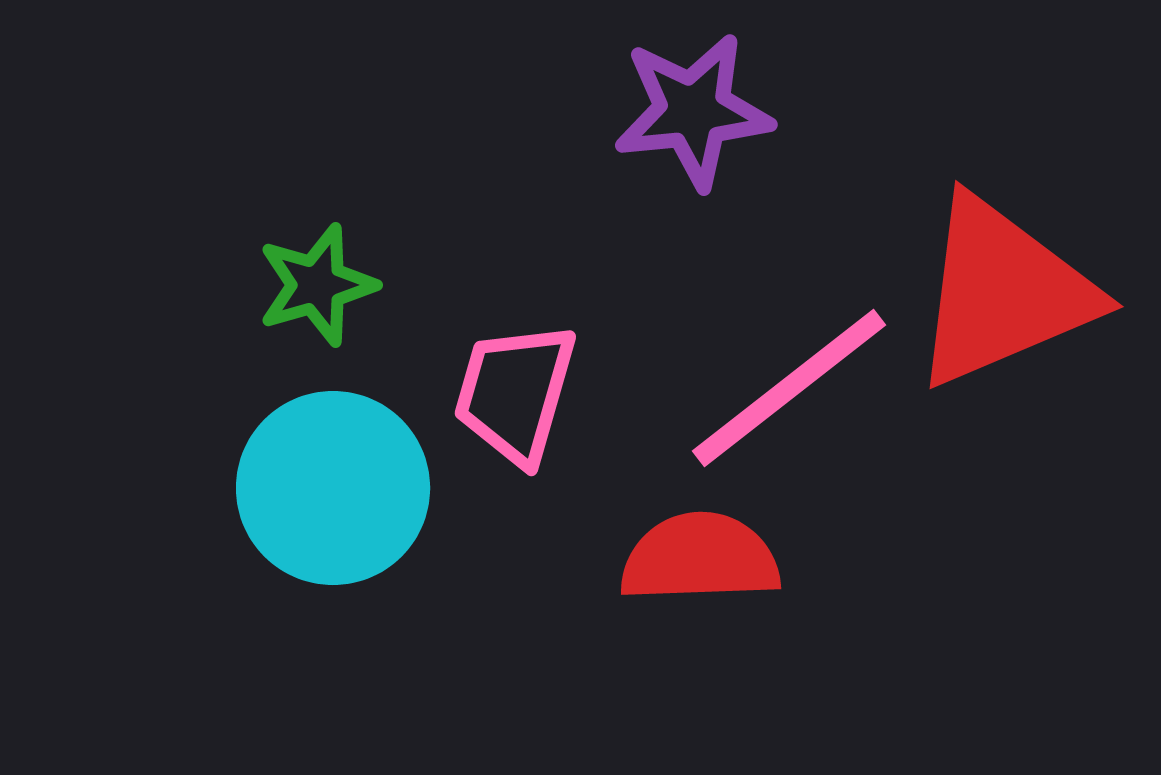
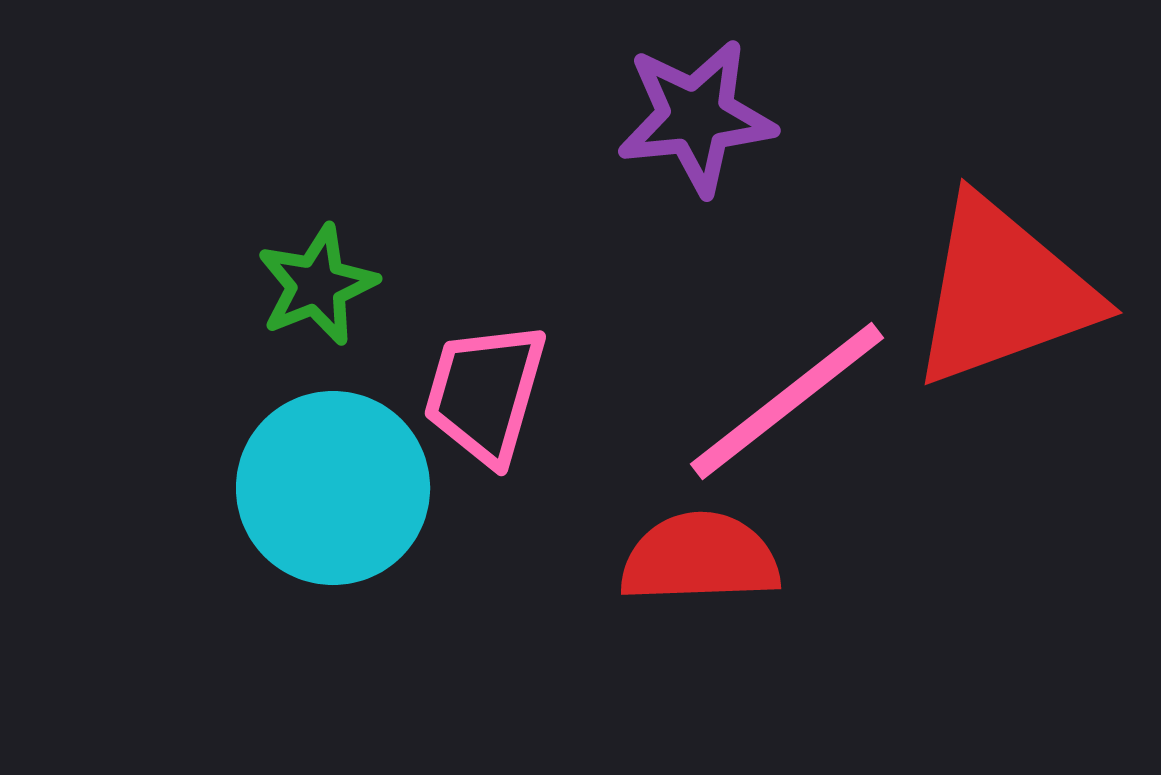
purple star: moved 3 px right, 6 px down
green star: rotated 6 degrees counterclockwise
red triangle: rotated 3 degrees clockwise
pink line: moved 2 px left, 13 px down
pink trapezoid: moved 30 px left
